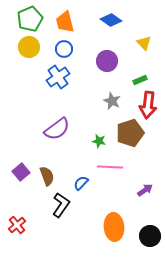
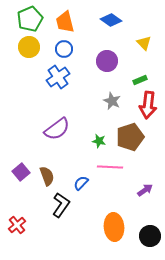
brown pentagon: moved 4 px down
